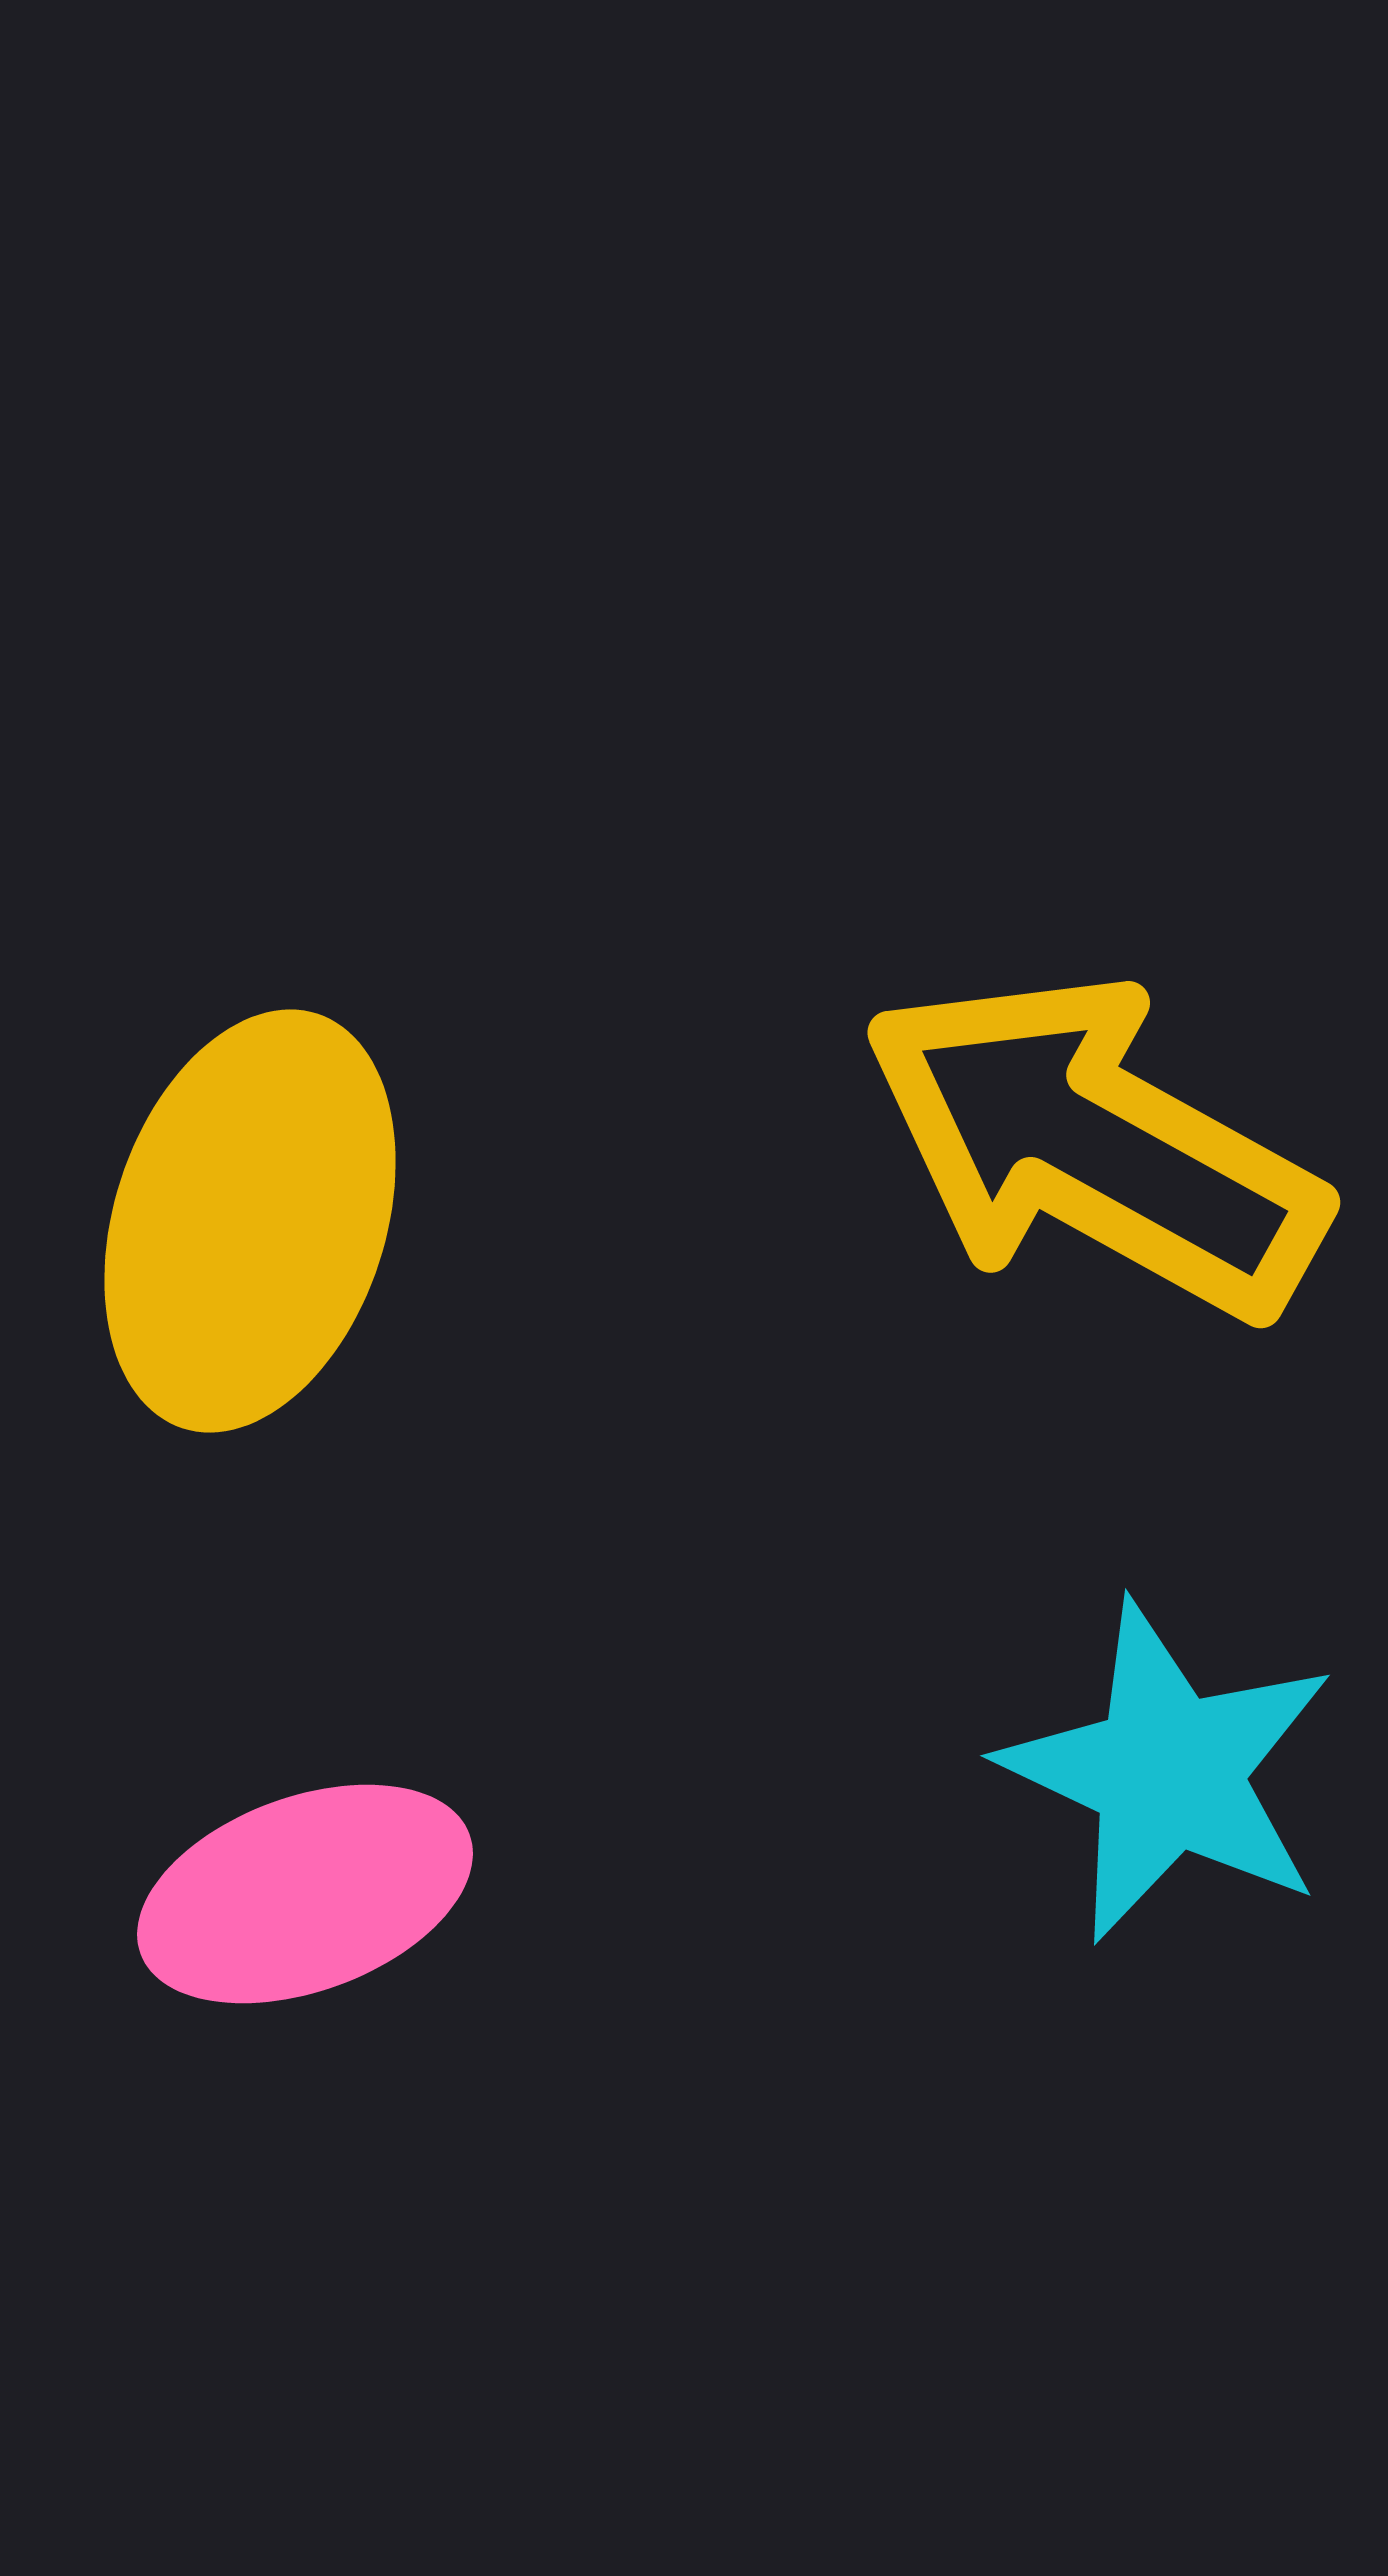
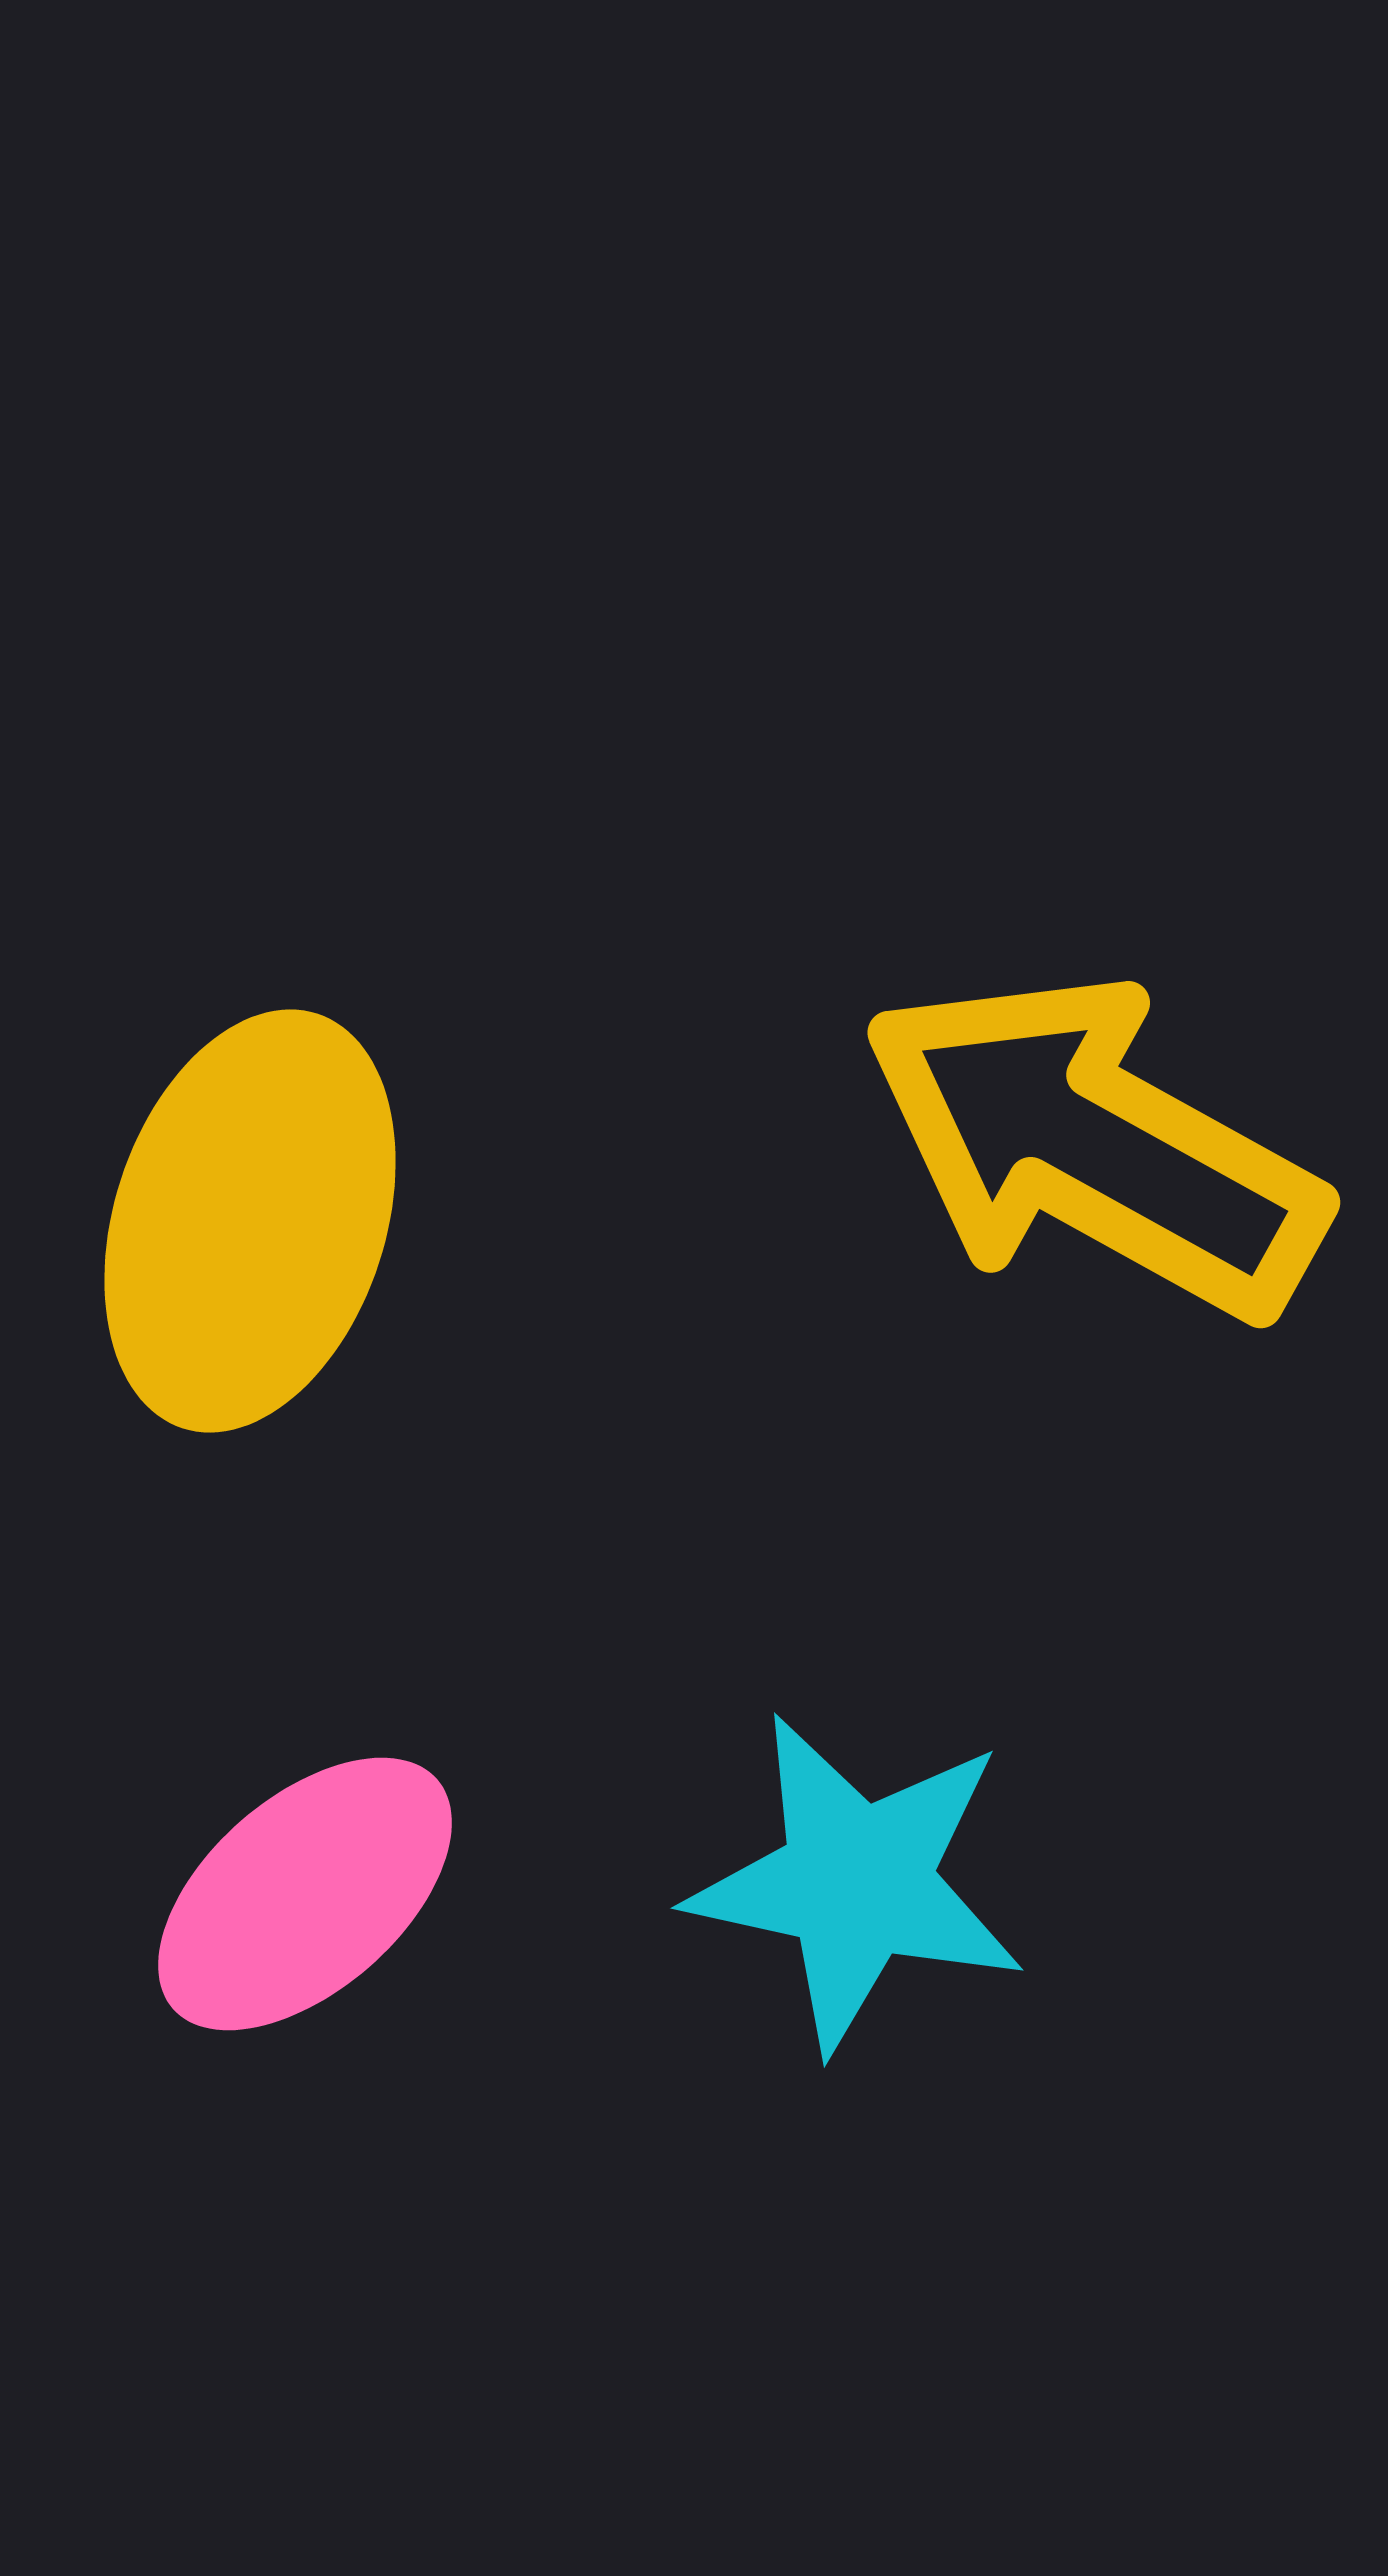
cyan star: moved 311 px left, 110 px down; rotated 13 degrees counterclockwise
pink ellipse: rotated 21 degrees counterclockwise
